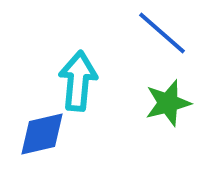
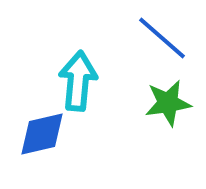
blue line: moved 5 px down
green star: rotated 6 degrees clockwise
